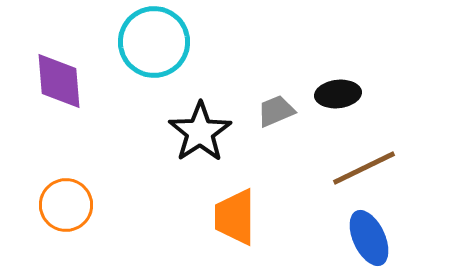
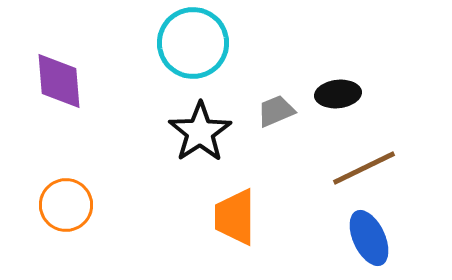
cyan circle: moved 39 px right, 1 px down
